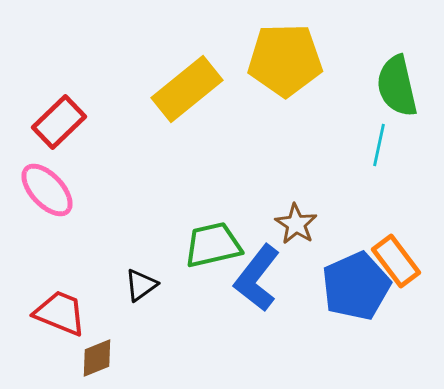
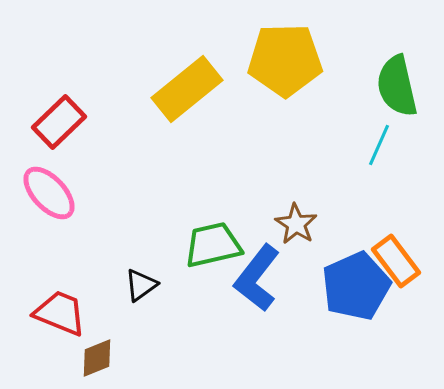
cyan line: rotated 12 degrees clockwise
pink ellipse: moved 2 px right, 3 px down
